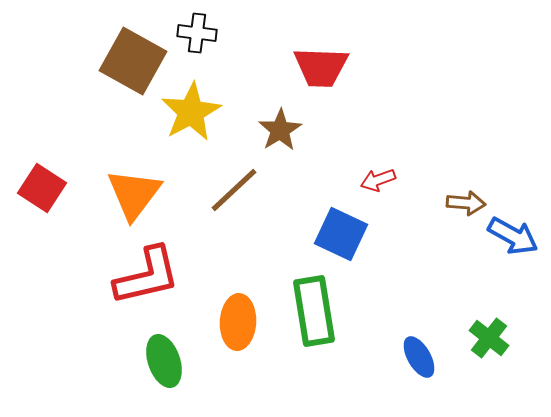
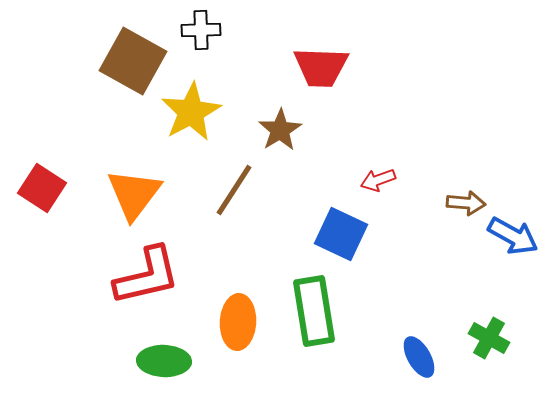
black cross: moved 4 px right, 3 px up; rotated 9 degrees counterclockwise
brown line: rotated 14 degrees counterclockwise
green cross: rotated 9 degrees counterclockwise
green ellipse: rotated 69 degrees counterclockwise
